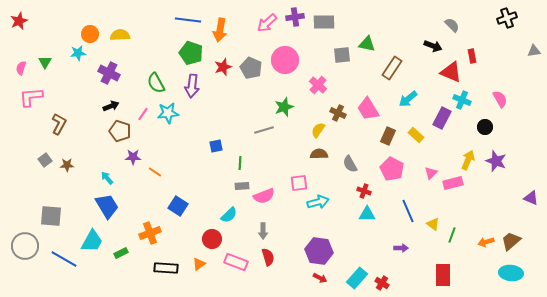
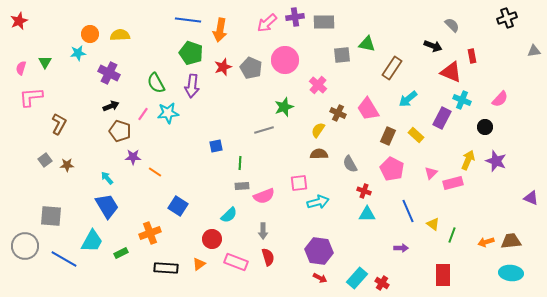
pink semicircle at (500, 99): rotated 72 degrees clockwise
brown trapezoid at (511, 241): rotated 35 degrees clockwise
